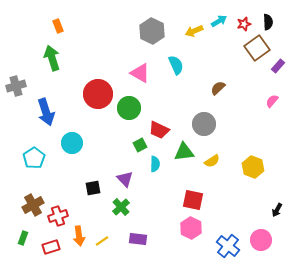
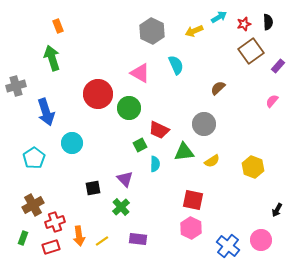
cyan arrow at (219, 21): moved 4 px up
brown square at (257, 48): moved 6 px left, 3 px down
red cross at (58, 216): moved 3 px left, 6 px down
